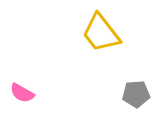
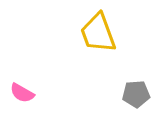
yellow trapezoid: moved 3 px left; rotated 18 degrees clockwise
